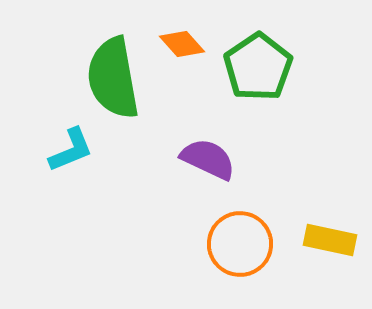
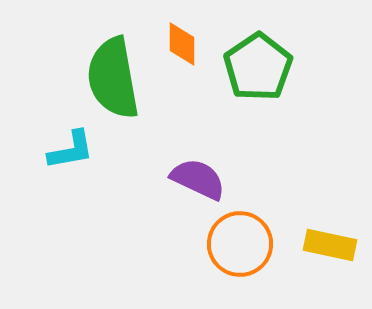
orange diamond: rotated 42 degrees clockwise
cyan L-shape: rotated 12 degrees clockwise
purple semicircle: moved 10 px left, 20 px down
yellow rectangle: moved 5 px down
